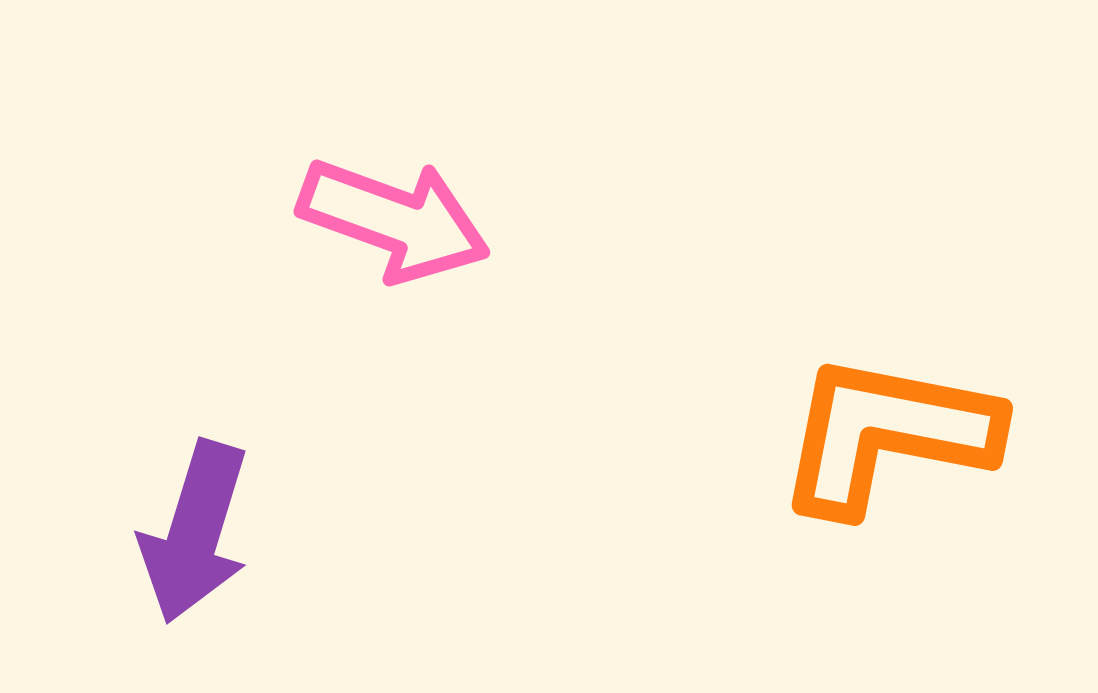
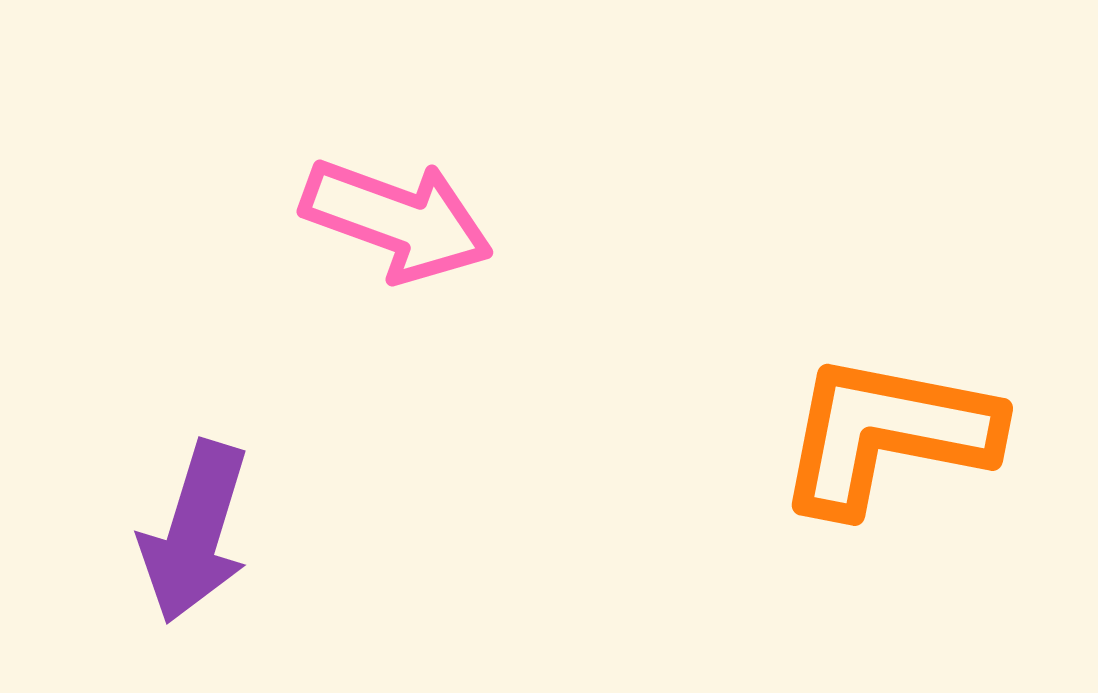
pink arrow: moved 3 px right
